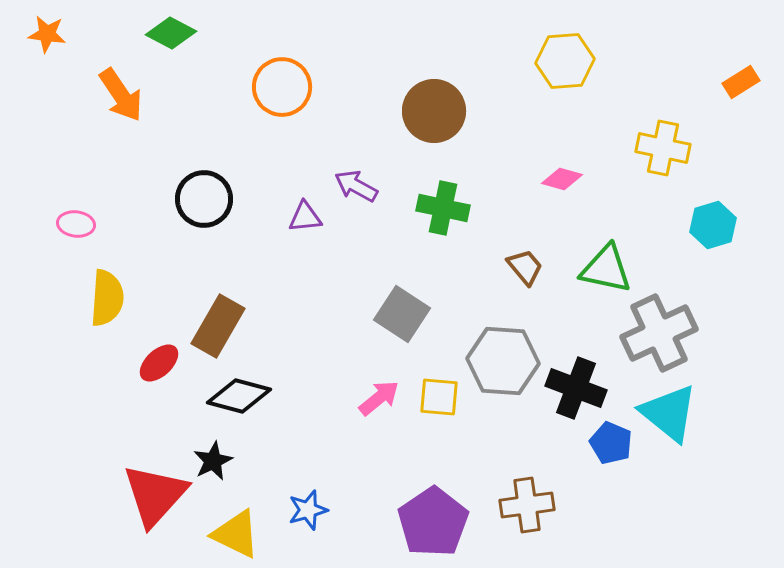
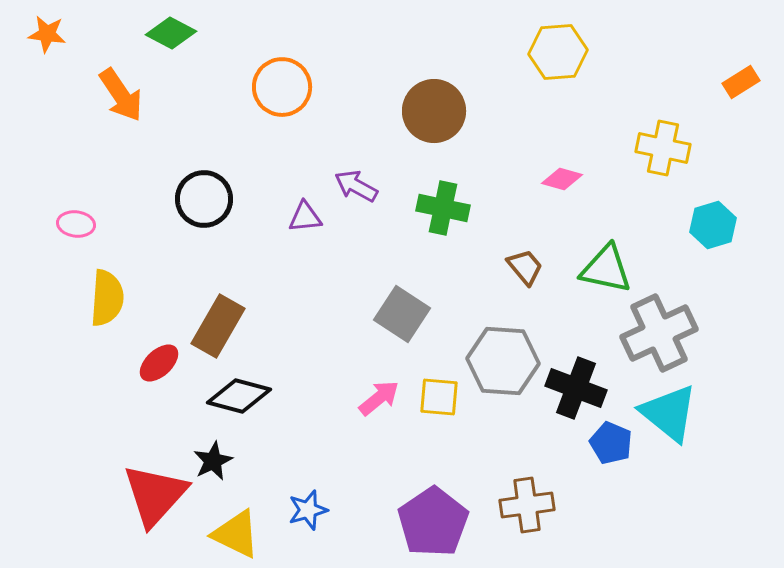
yellow hexagon: moved 7 px left, 9 px up
